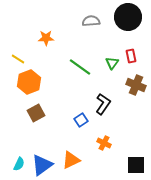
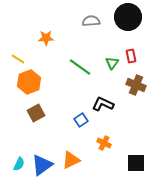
black L-shape: rotated 100 degrees counterclockwise
black square: moved 2 px up
